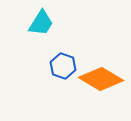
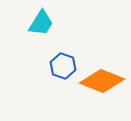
orange diamond: moved 1 px right, 2 px down; rotated 9 degrees counterclockwise
